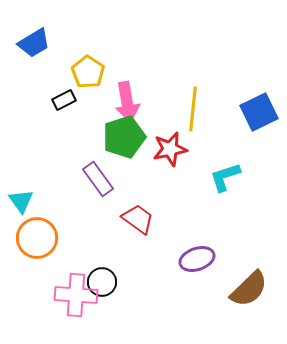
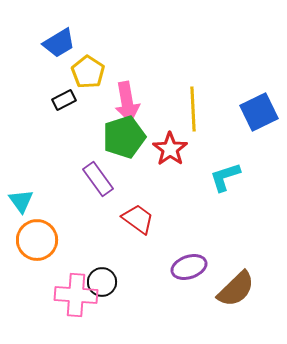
blue trapezoid: moved 25 px right
yellow line: rotated 9 degrees counterclockwise
red star: rotated 24 degrees counterclockwise
orange circle: moved 2 px down
purple ellipse: moved 8 px left, 8 px down
brown semicircle: moved 13 px left
